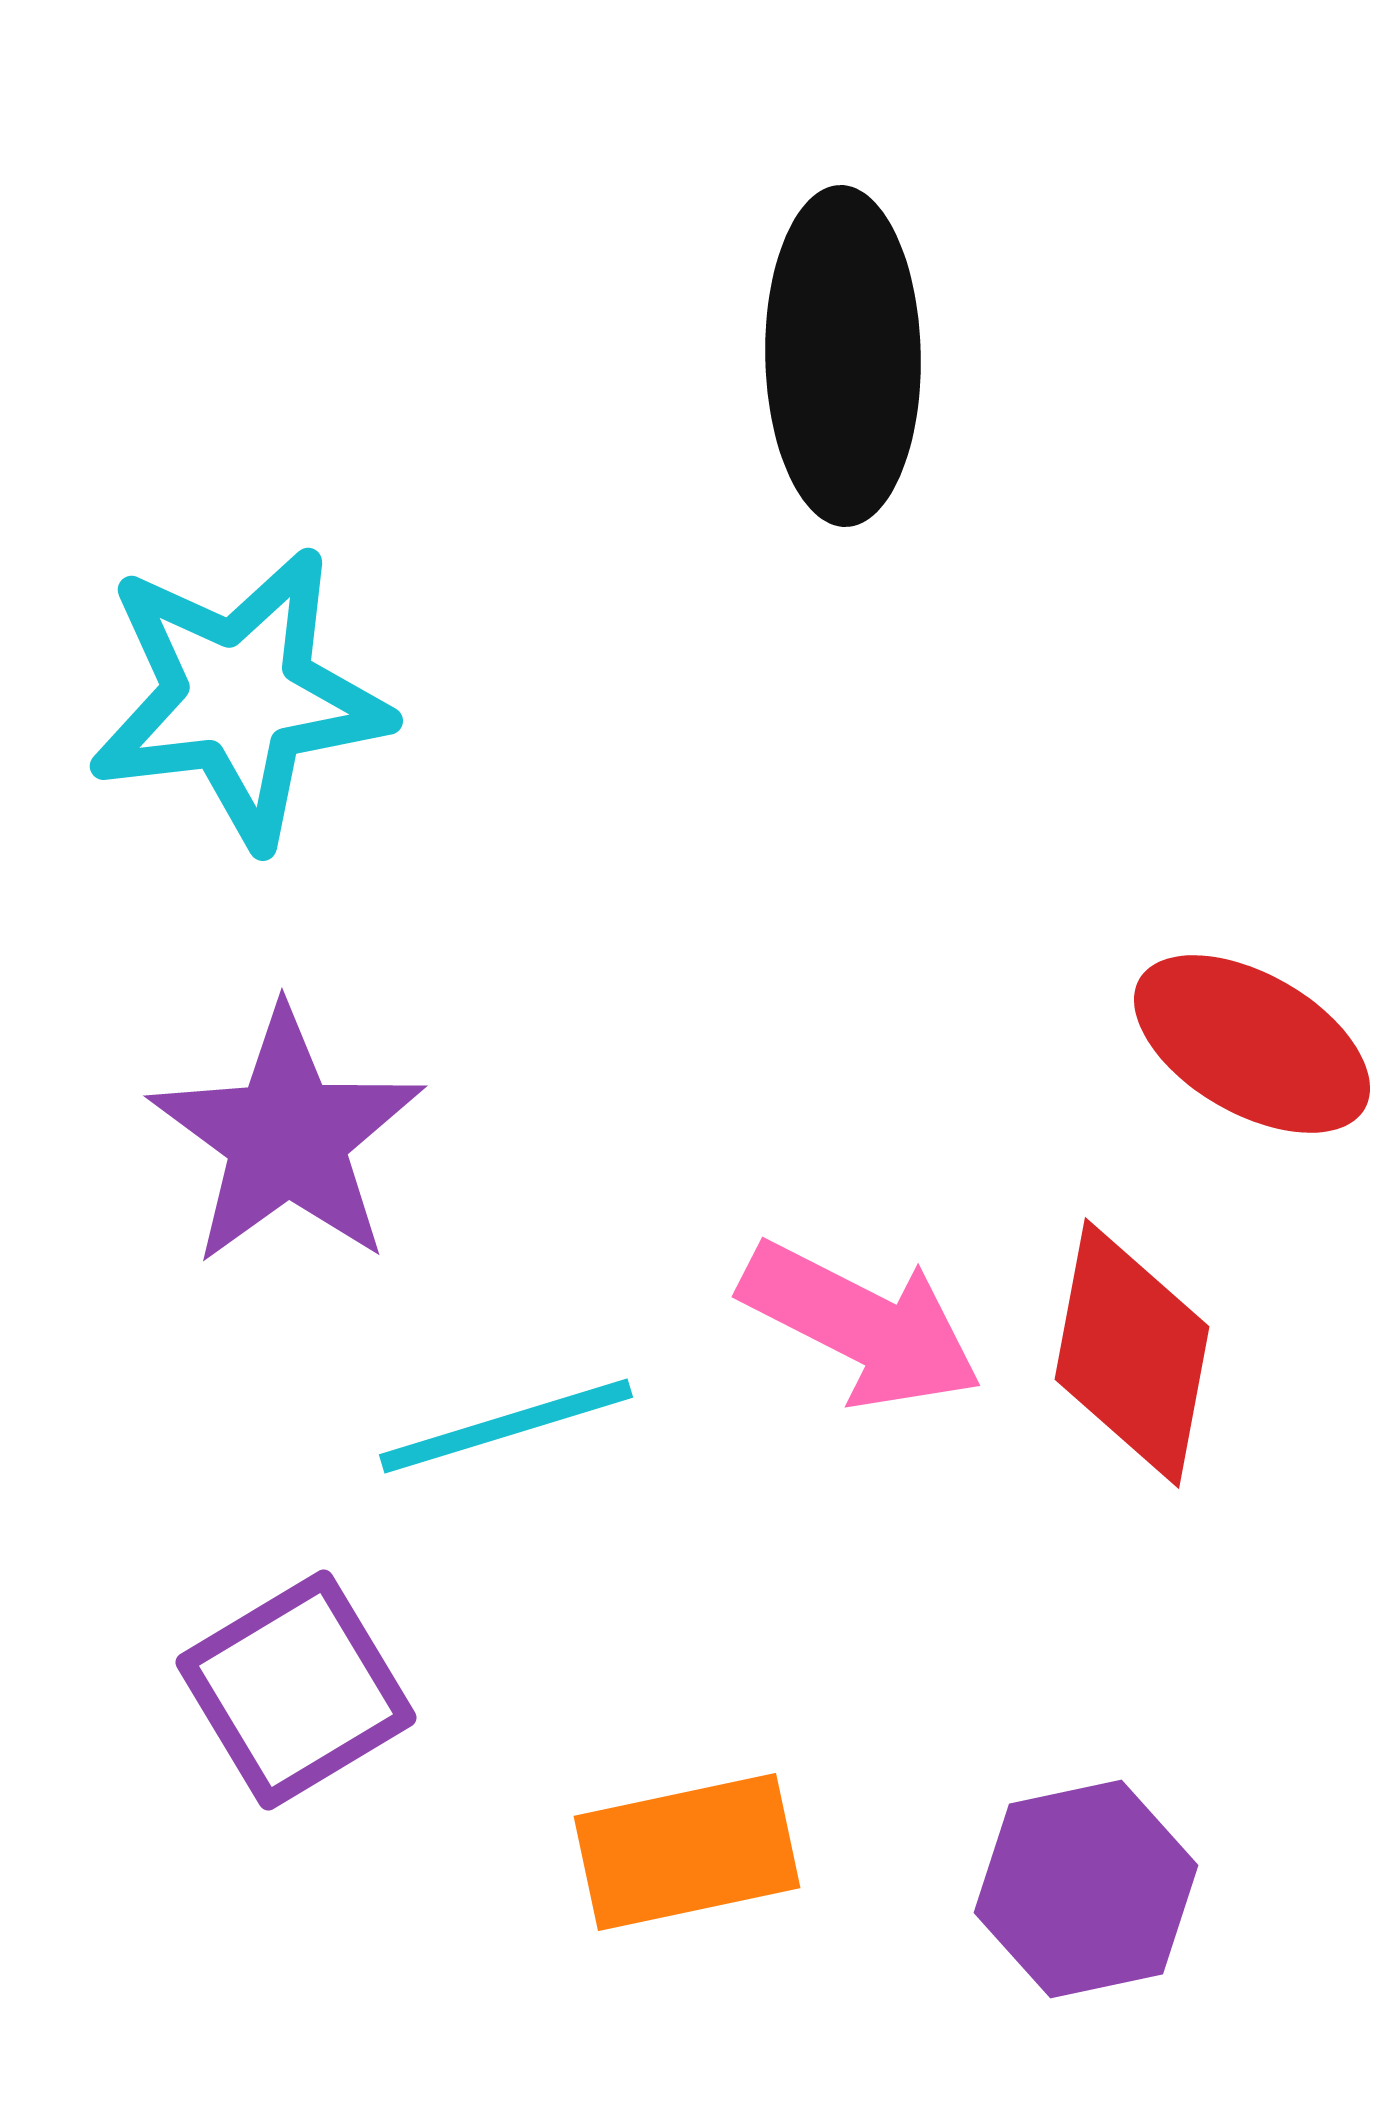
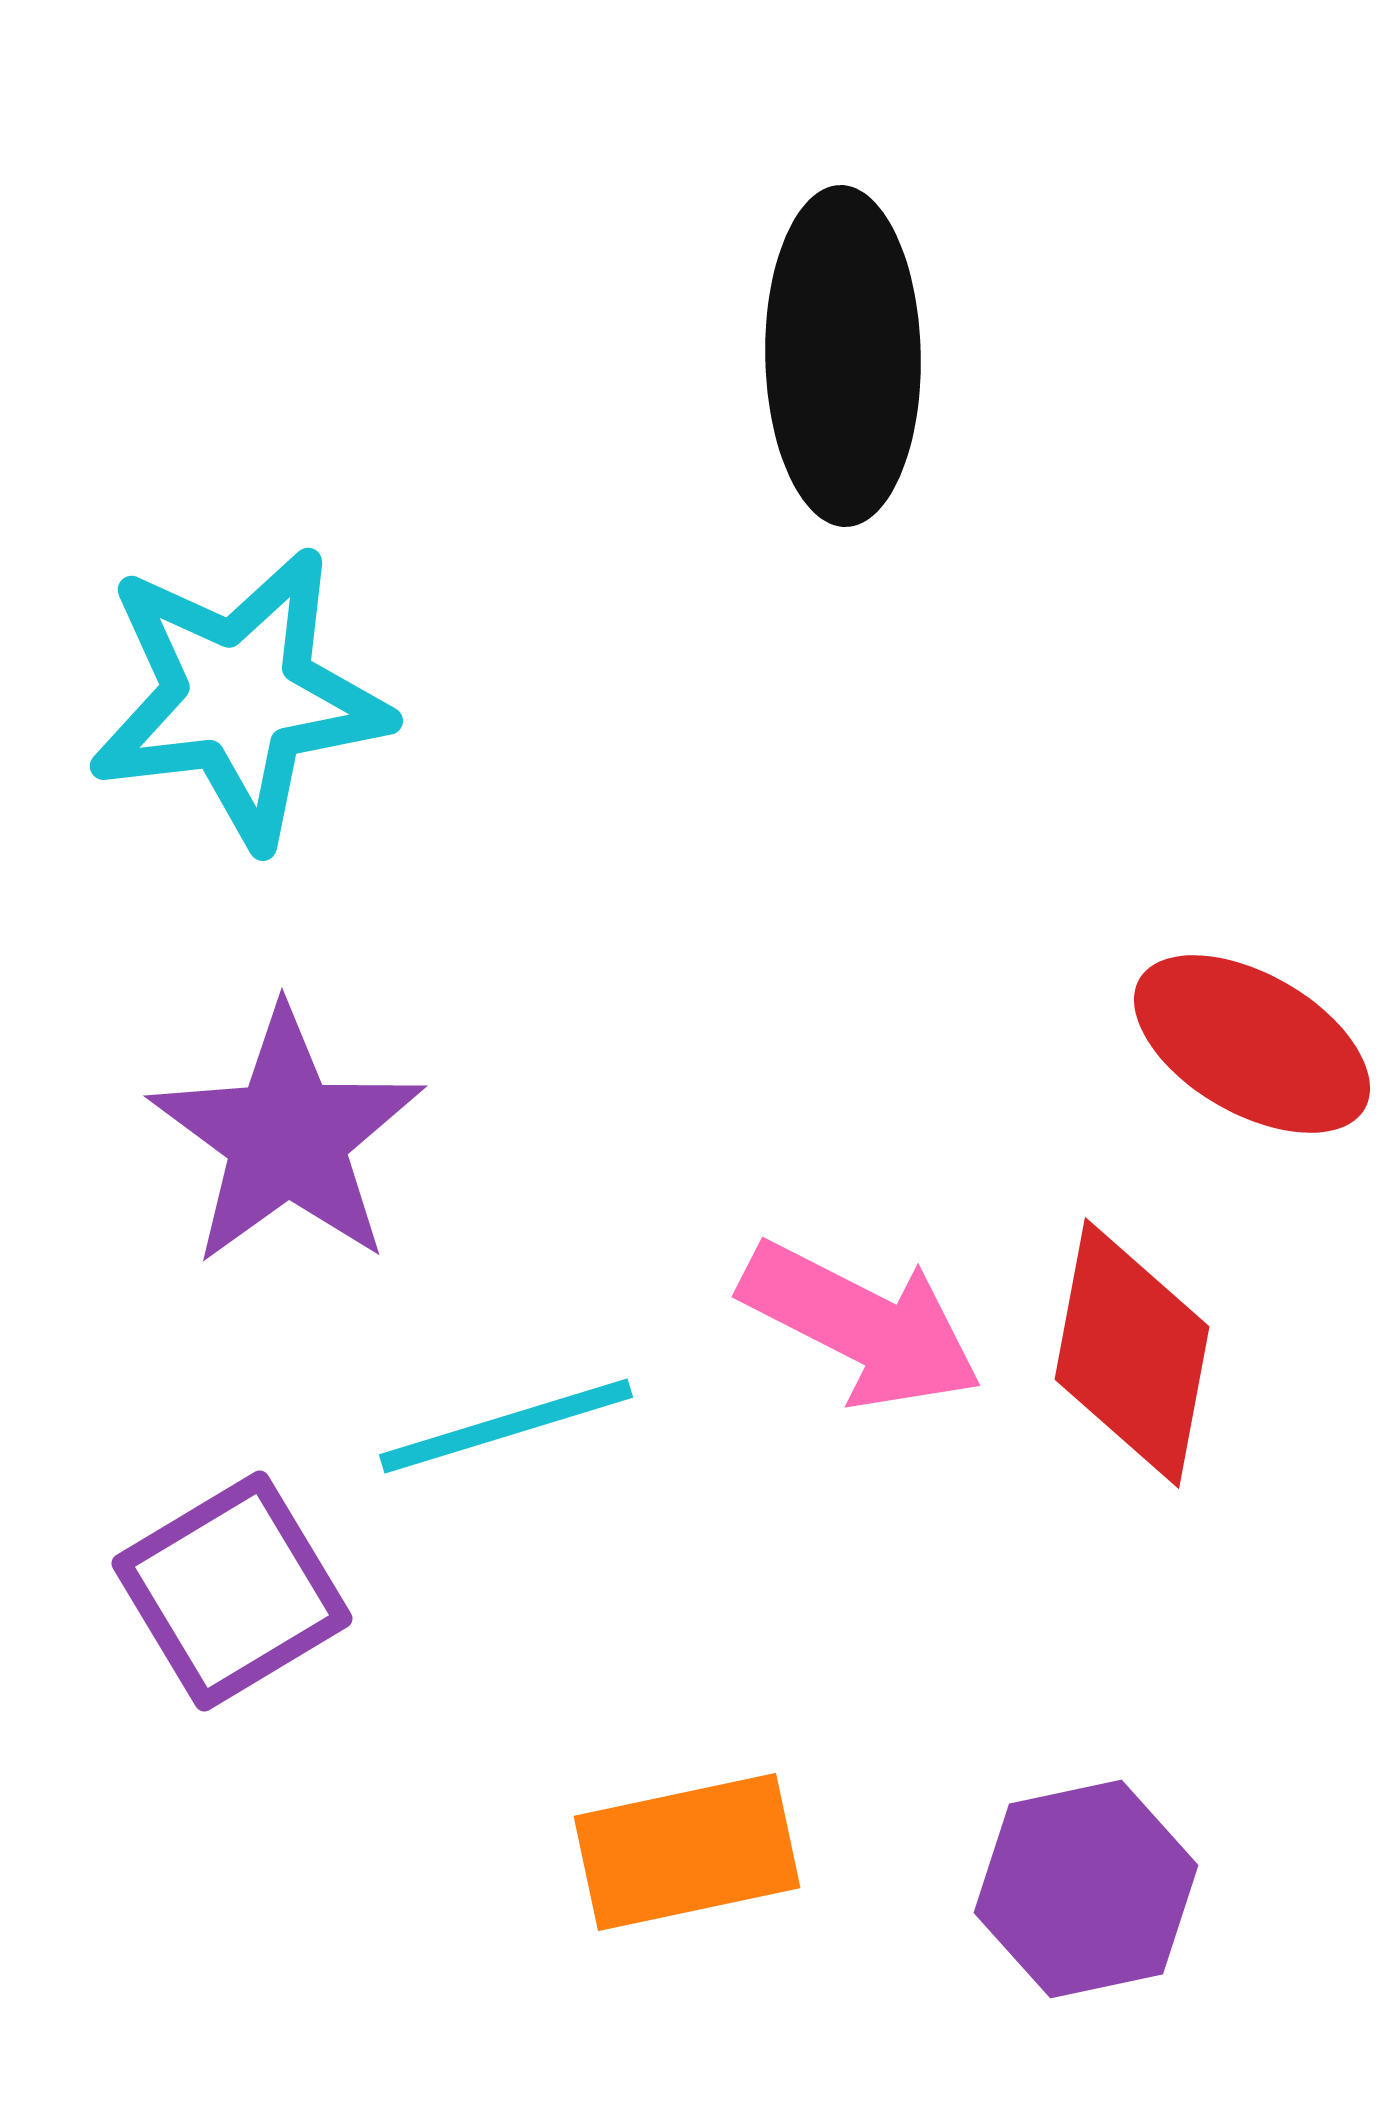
purple square: moved 64 px left, 99 px up
